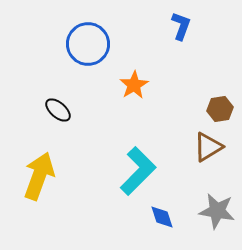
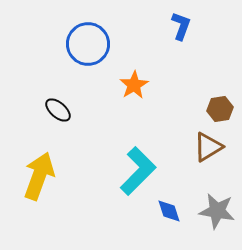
blue diamond: moved 7 px right, 6 px up
